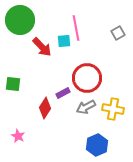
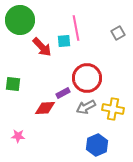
red diamond: rotated 55 degrees clockwise
pink star: rotated 24 degrees counterclockwise
